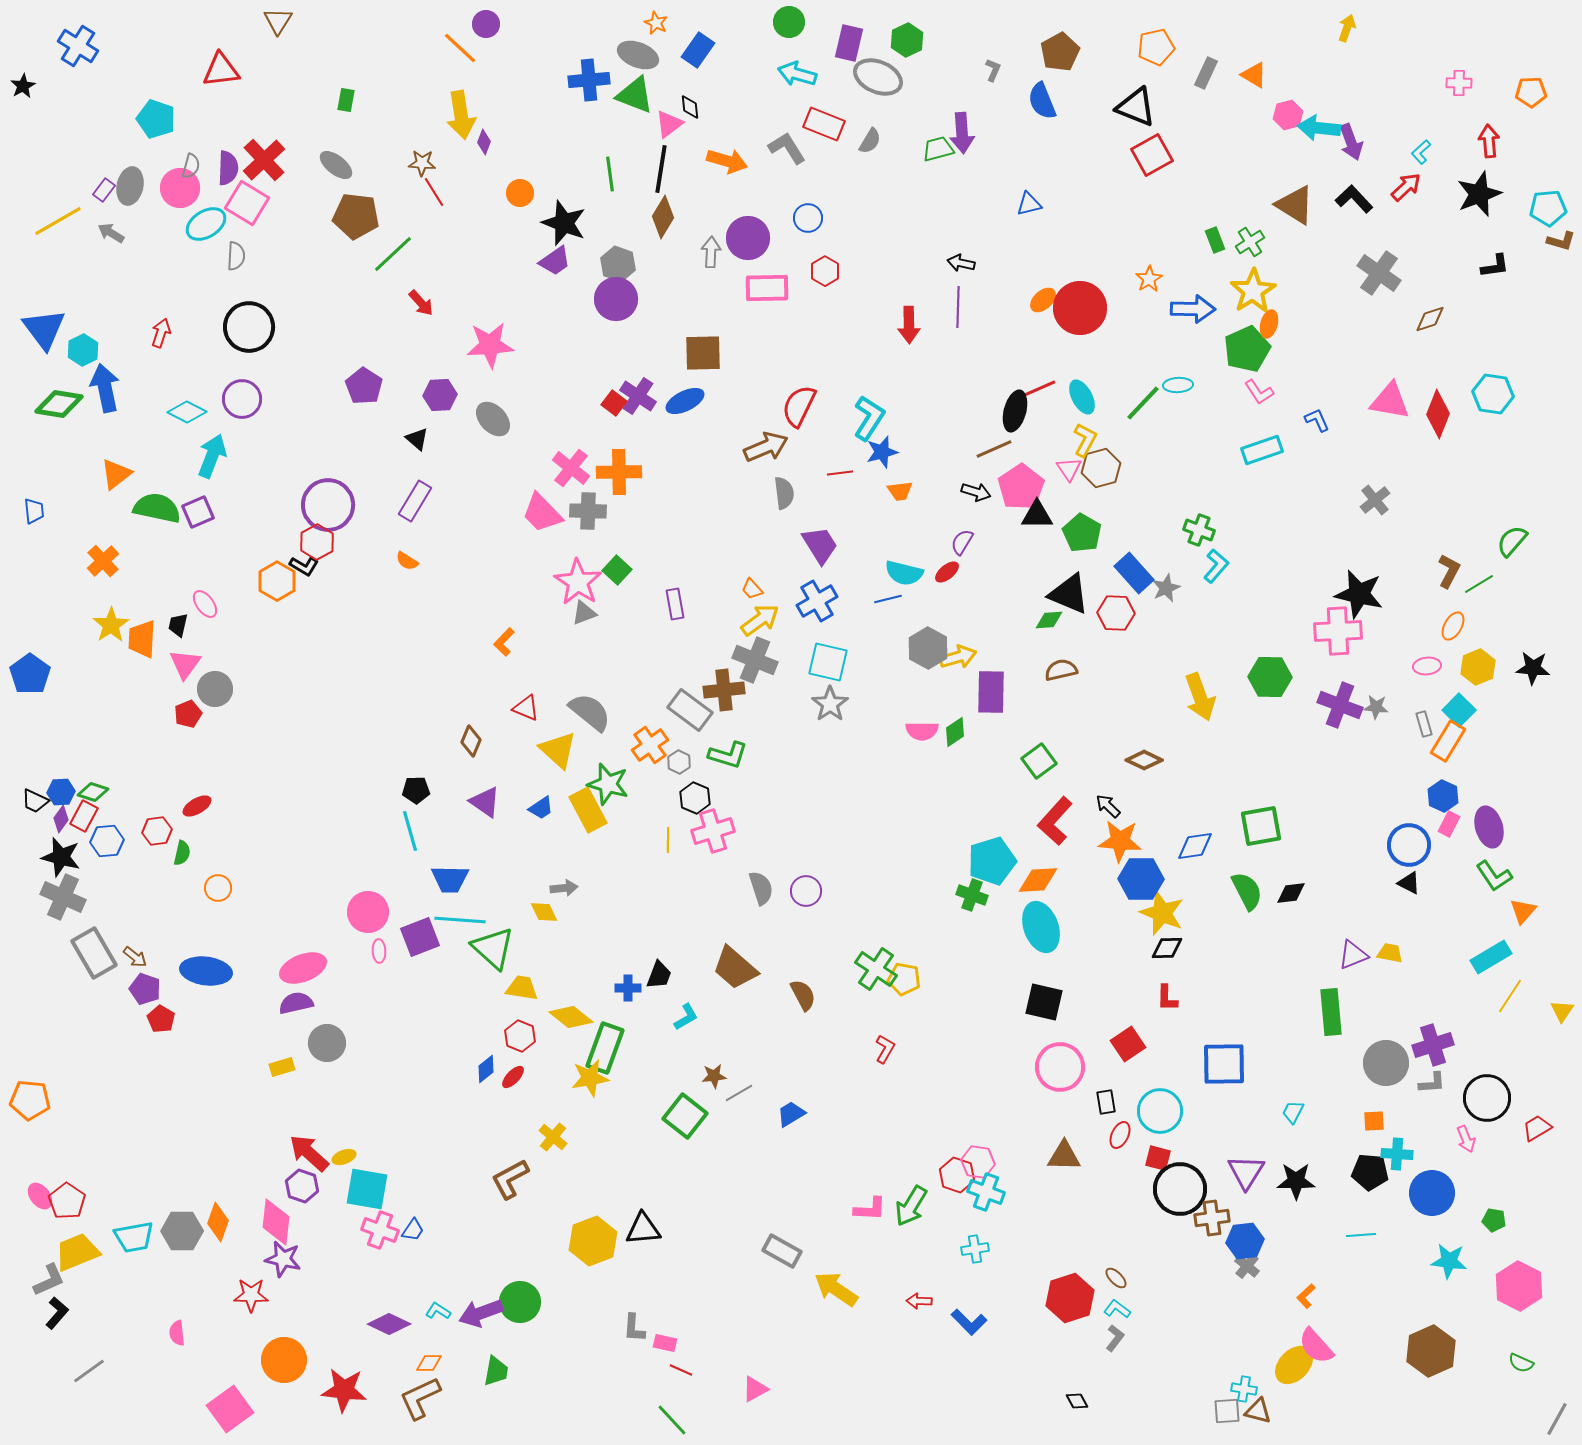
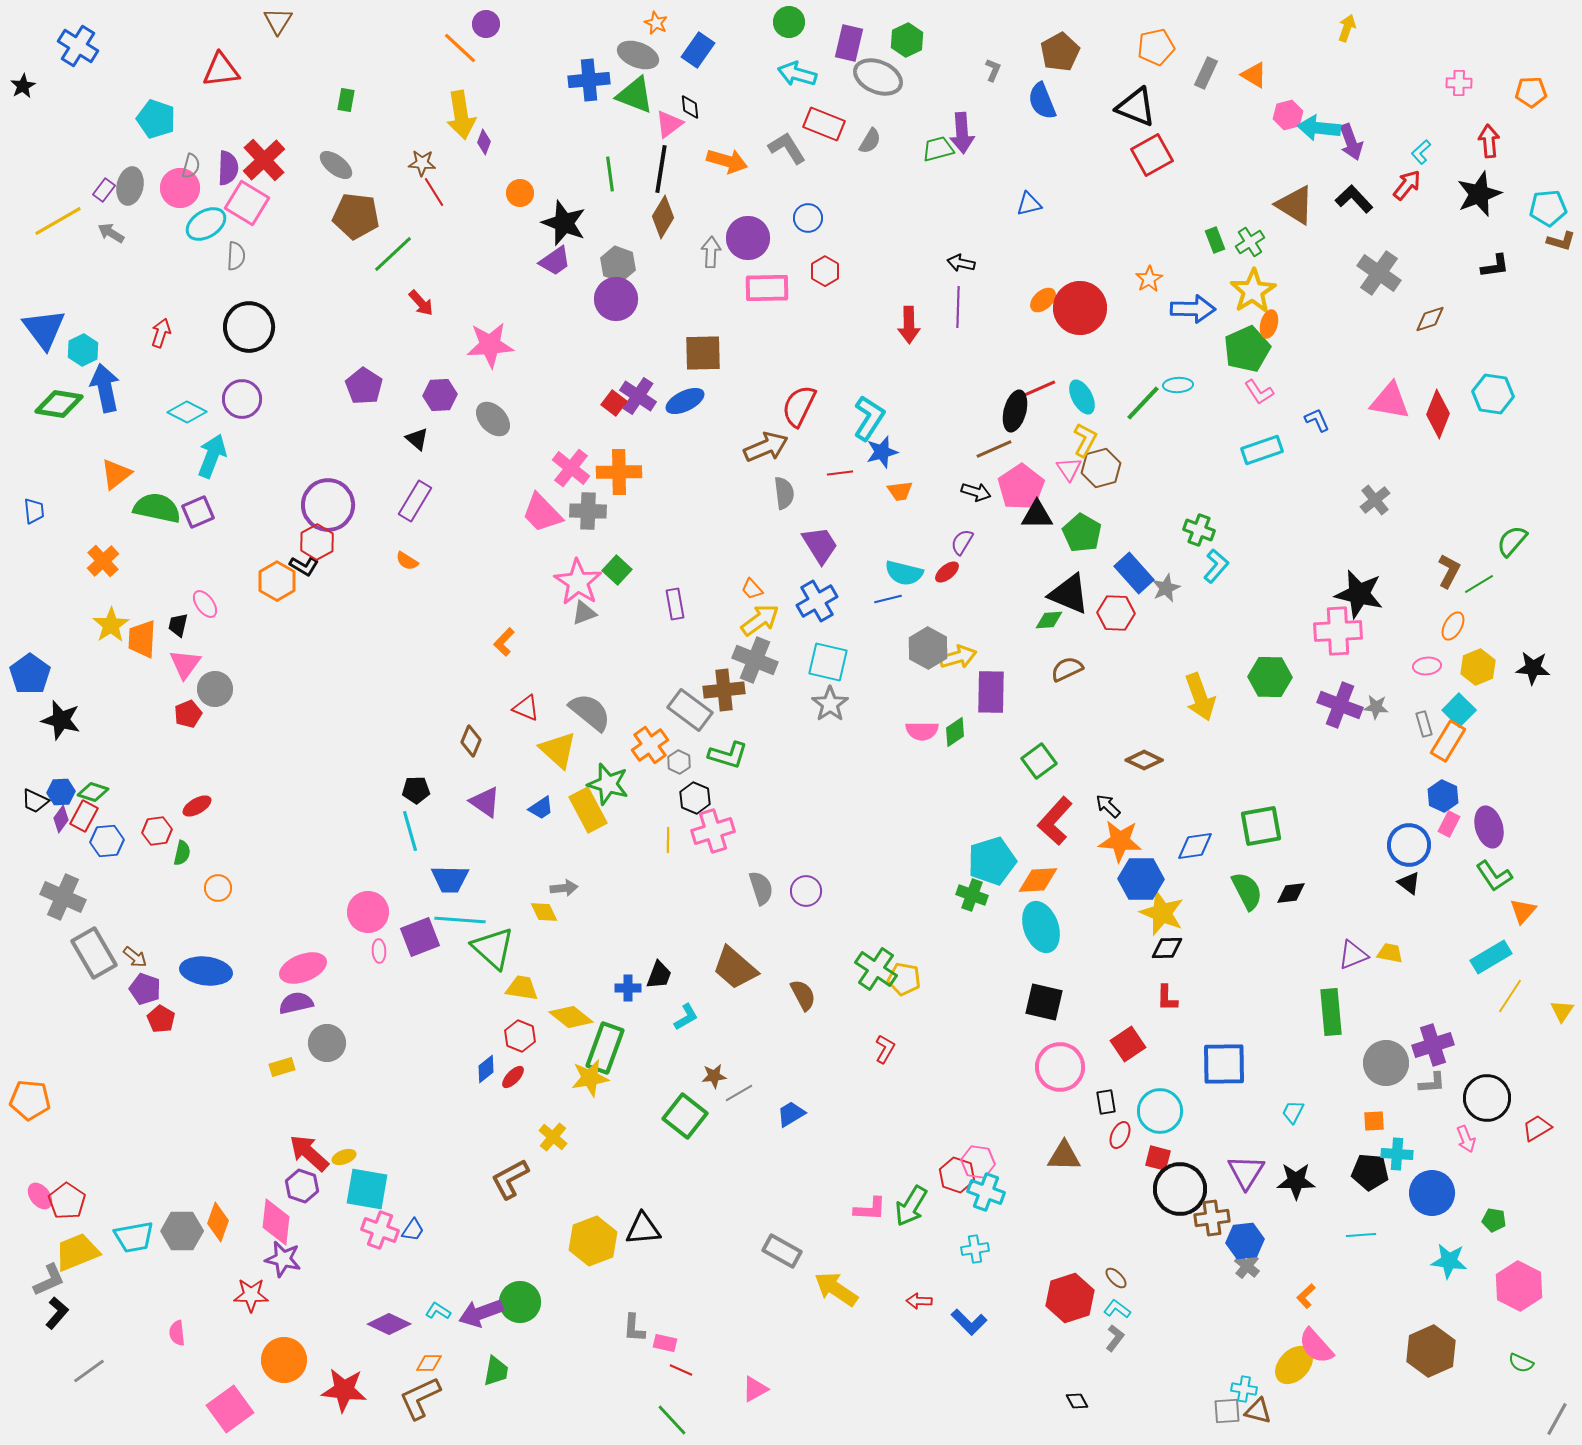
red arrow at (1406, 187): moved 1 px right, 2 px up; rotated 8 degrees counterclockwise
brown semicircle at (1061, 670): moved 6 px right, 1 px up; rotated 12 degrees counterclockwise
black star at (61, 857): moved 137 px up
black triangle at (1409, 883): rotated 10 degrees clockwise
